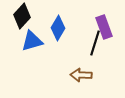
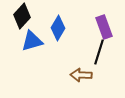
black line: moved 4 px right, 9 px down
